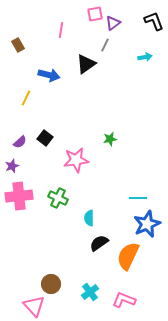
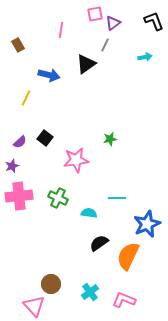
cyan line: moved 21 px left
cyan semicircle: moved 5 px up; rotated 98 degrees clockwise
